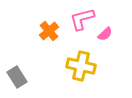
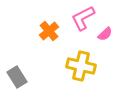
pink L-shape: moved 1 px right, 1 px up; rotated 12 degrees counterclockwise
